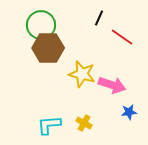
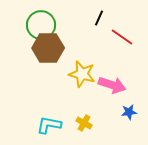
cyan L-shape: rotated 15 degrees clockwise
